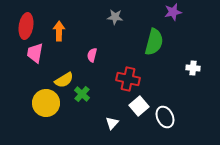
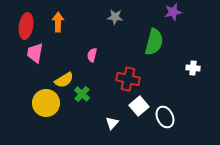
orange arrow: moved 1 px left, 9 px up
